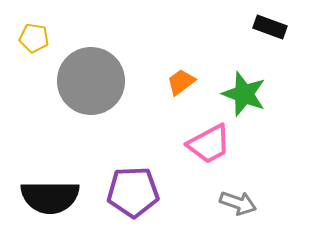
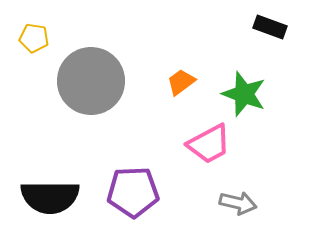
gray arrow: rotated 6 degrees counterclockwise
